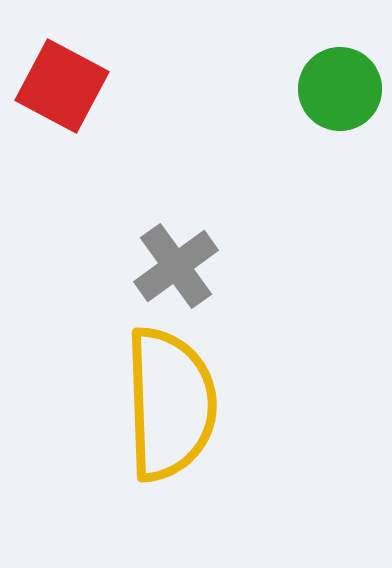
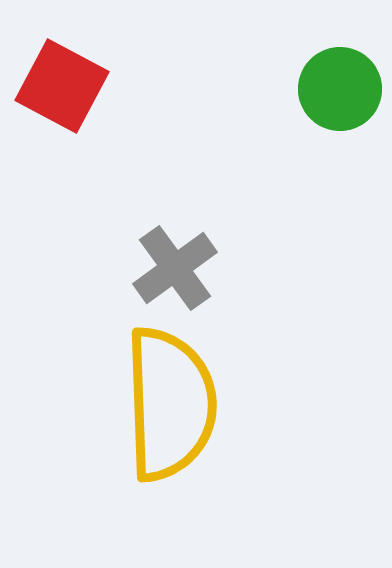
gray cross: moved 1 px left, 2 px down
